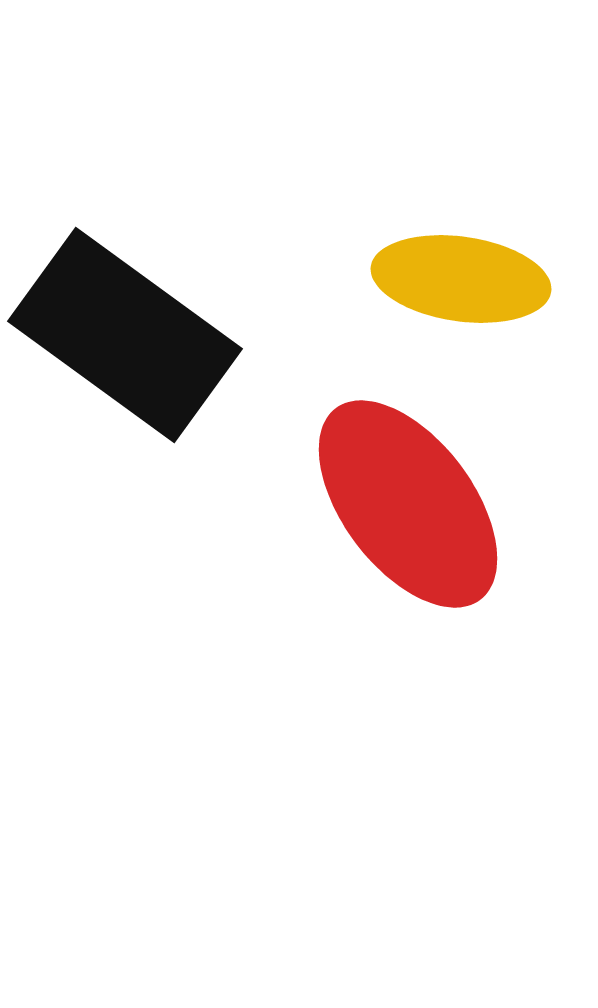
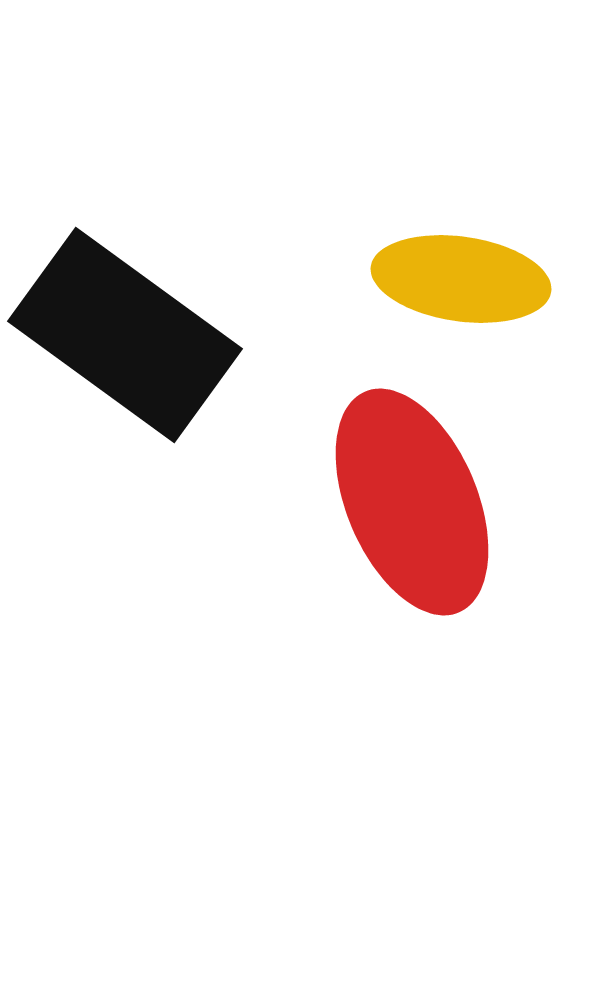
red ellipse: moved 4 px right, 2 px up; rotated 14 degrees clockwise
